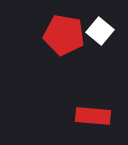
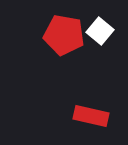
red rectangle: moved 2 px left; rotated 8 degrees clockwise
